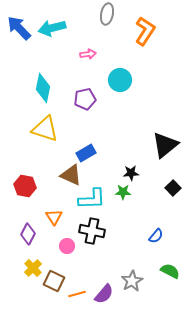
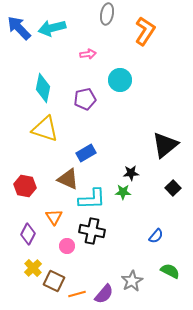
brown triangle: moved 3 px left, 4 px down
